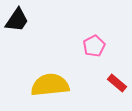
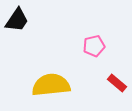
pink pentagon: rotated 15 degrees clockwise
yellow semicircle: moved 1 px right
